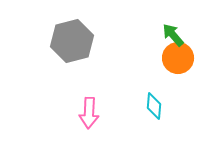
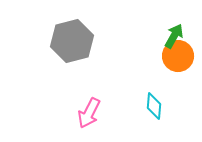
green arrow: moved 1 px right, 1 px down; rotated 70 degrees clockwise
orange circle: moved 2 px up
pink arrow: rotated 24 degrees clockwise
